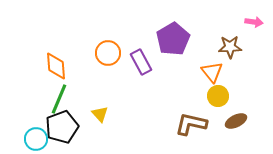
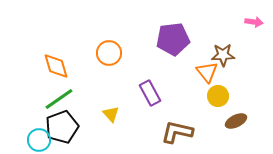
purple pentagon: rotated 24 degrees clockwise
brown star: moved 7 px left, 8 px down
orange circle: moved 1 px right
purple rectangle: moved 9 px right, 31 px down
orange diamond: rotated 12 degrees counterclockwise
orange triangle: moved 5 px left
green line: rotated 32 degrees clockwise
yellow triangle: moved 11 px right
brown L-shape: moved 14 px left, 8 px down
cyan circle: moved 3 px right, 1 px down
